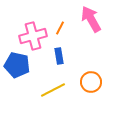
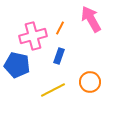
blue rectangle: rotated 28 degrees clockwise
orange circle: moved 1 px left
